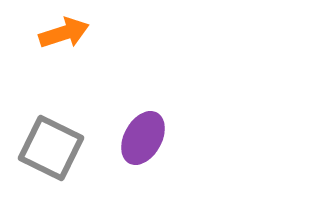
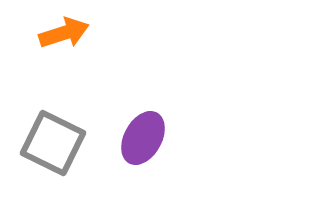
gray square: moved 2 px right, 5 px up
